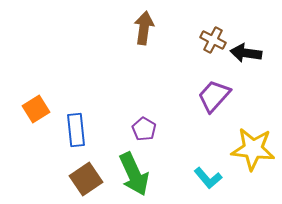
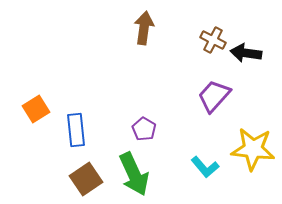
cyan L-shape: moved 3 px left, 11 px up
